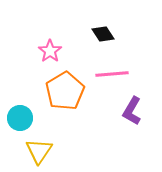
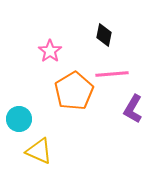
black diamond: moved 1 px right, 1 px down; rotated 45 degrees clockwise
orange pentagon: moved 9 px right
purple L-shape: moved 1 px right, 2 px up
cyan circle: moved 1 px left, 1 px down
yellow triangle: rotated 40 degrees counterclockwise
